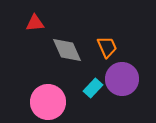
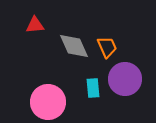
red triangle: moved 2 px down
gray diamond: moved 7 px right, 4 px up
purple circle: moved 3 px right
cyan rectangle: rotated 48 degrees counterclockwise
